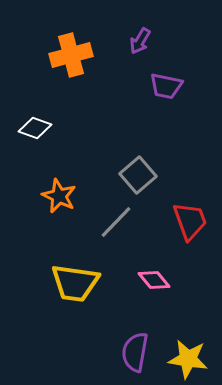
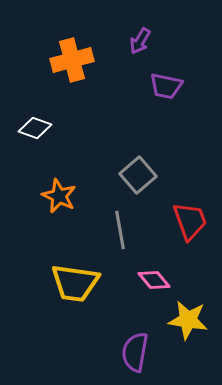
orange cross: moved 1 px right, 5 px down
gray line: moved 4 px right, 8 px down; rotated 54 degrees counterclockwise
yellow star: moved 39 px up
